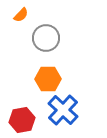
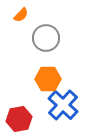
blue cross: moved 5 px up
red hexagon: moved 3 px left, 1 px up
